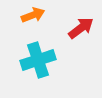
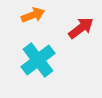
cyan cross: rotated 20 degrees counterclockwise
